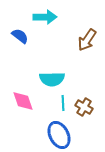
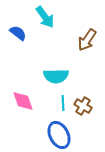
cyan arrow: rotated 55 degrees clockwise
blue semicircle: moved 2 px left, 3 px up
cyan semicircle: moved 4 px right, 3 px up
brown cross: moved 1 px left, 1 px up
